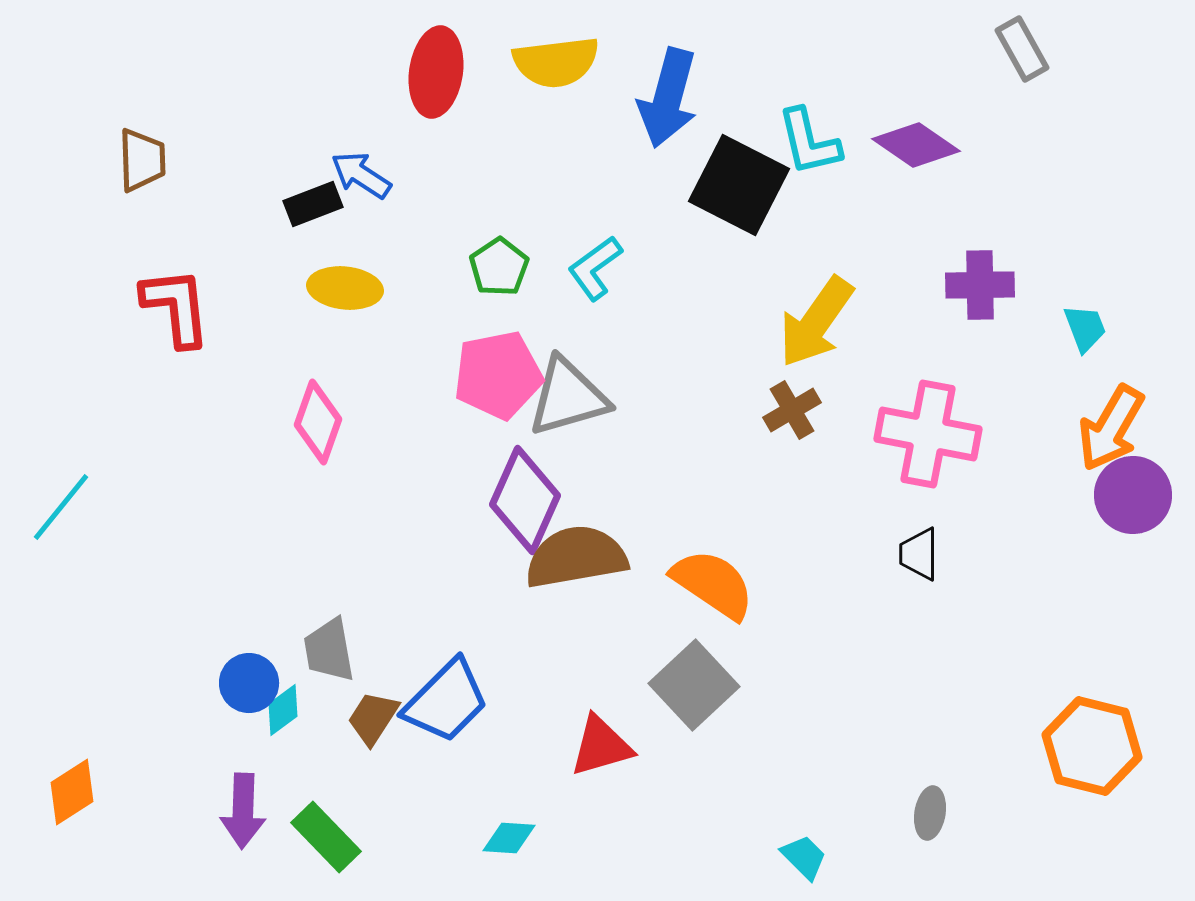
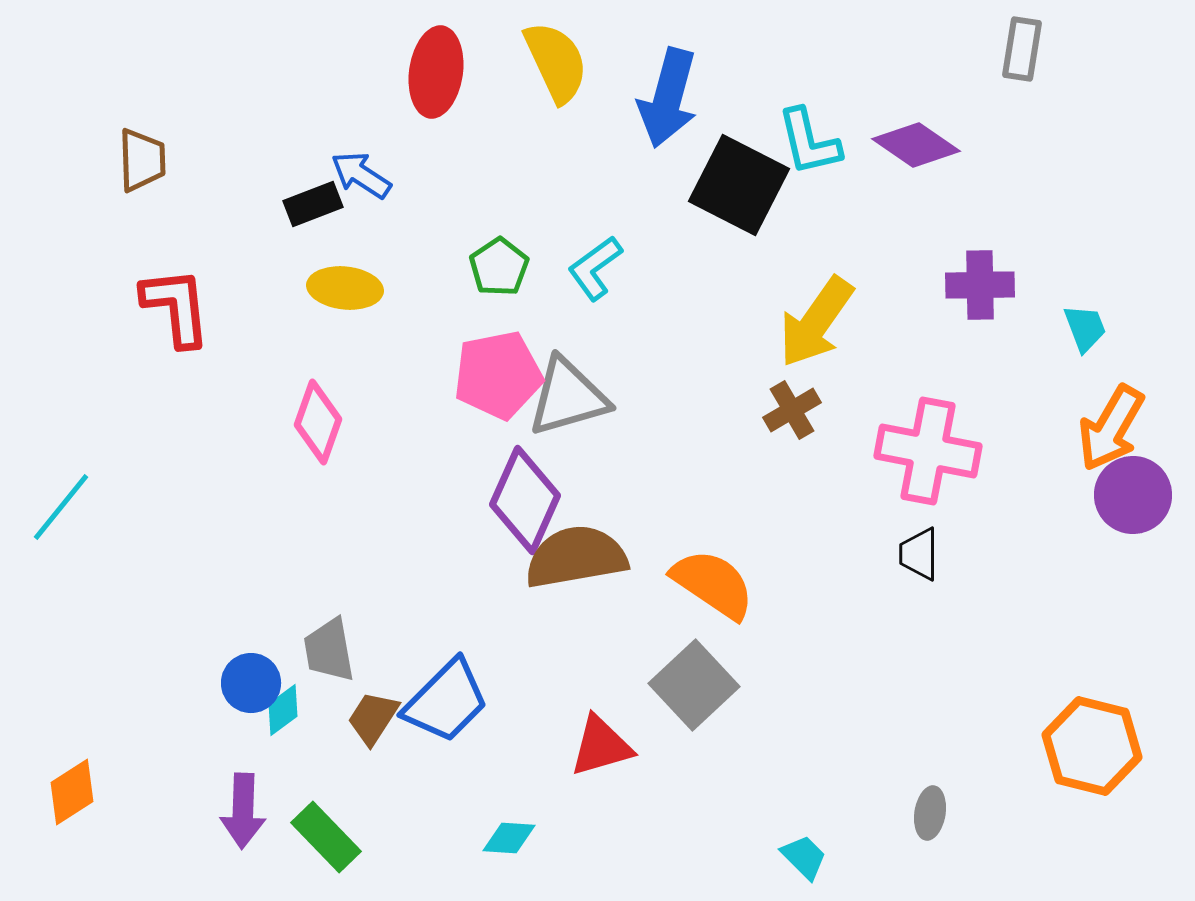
gray rectangle at (1022, 49): rotated 38 degrees clockwise
yellow semicircle at (556, 62): rotated 108 degrees counterclockwise
pink cross at (928, 434): moved 17 px down
blue circle at (249, 683): moved 2 px right
